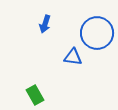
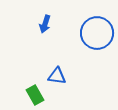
blue triangle: moved 16 px left, 19 px down
